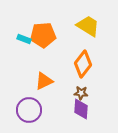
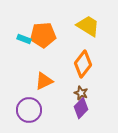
brown star: rotated 16 degrees clockwise
purple diamond: moved 1 px up; rotated 40 degrees clockwise
